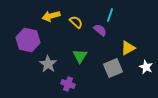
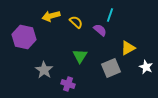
purple hexagon: moved 4 px left, 3 px up
gray star: moved 4 px left, 6 px down
gray square: moved 2 px left
